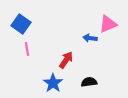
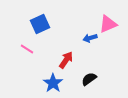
blue square: moved 19 px right; rotated 30 degrees clockwise
blue arrow: rotated 24 degrees counterclockwise
pink line: rotated 48 degrees counterclockwise
black semicircle: moved 3 px up; rotated 28 degrees counterclockwise
